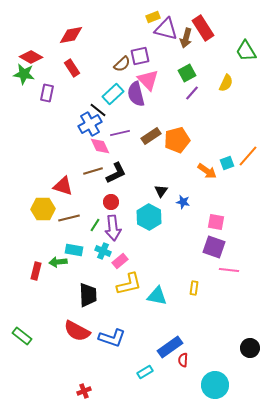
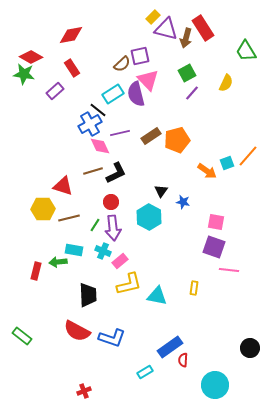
yellow rectangle at (153, 17): rotated 24 degrees counterclockwise
purple rectangle at (47, 93): moved 8 px right, 2 px up; rotated 36 degrees clockwise
cyan rectangle at (113, 94): rotated 10 degrees clockwise
